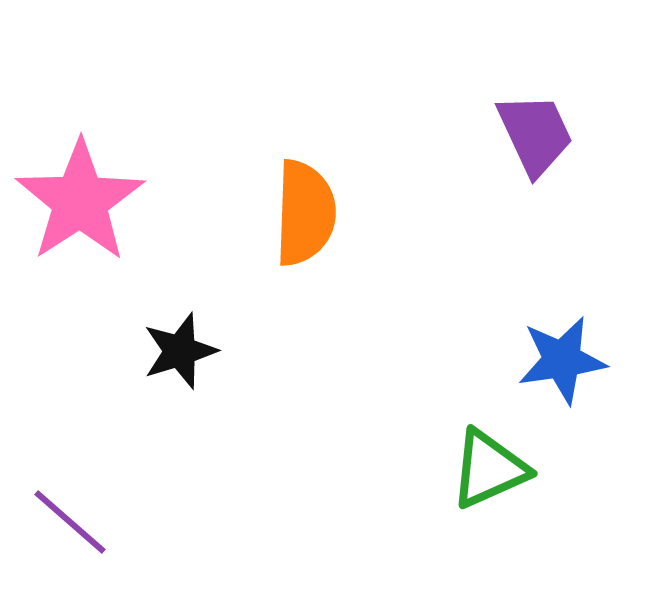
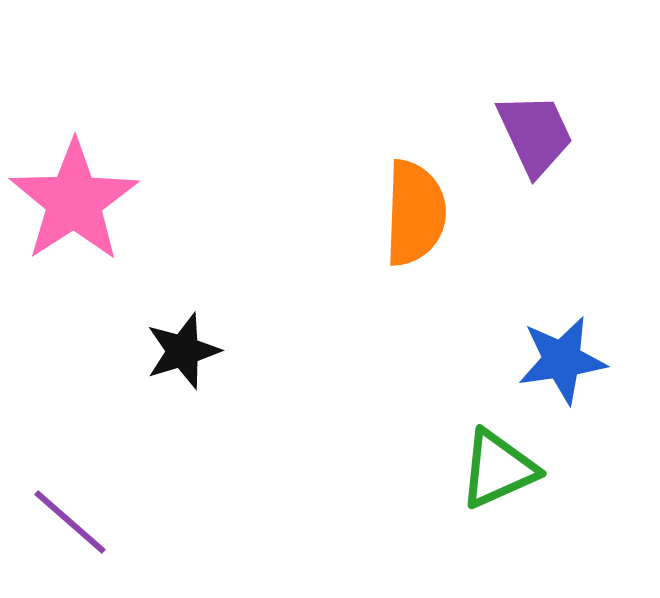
pink star: moved 6 px left
orange semicircle: moved 110 px right
black star: moved 3 px right
green triangle: moved 9 px right
